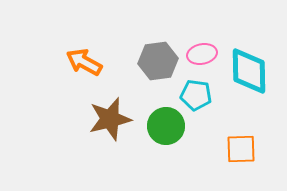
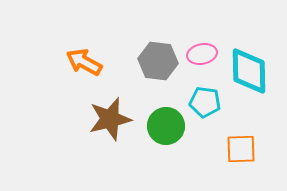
gray hexagon: rotated 15 degrees clockwise
cyan pentagon: moved 9 px right, 7 px down
